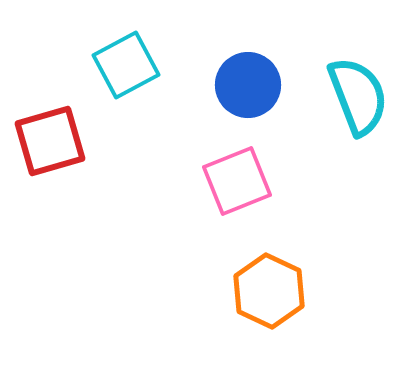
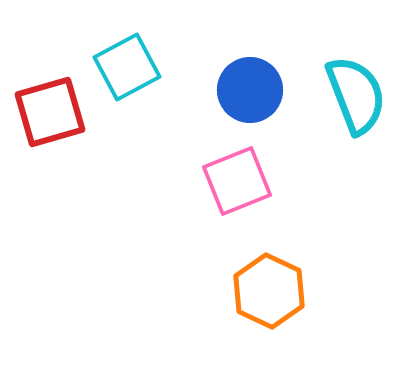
cyan square: moved 1 px right, 2 px down
blue circle: moved 2 px right, 5 px down
cyan semicircle: moved 2 px left, 1 px up
red square: moved 29 px up
